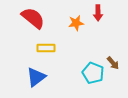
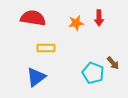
red arrow: moved 1 px right, 5 px down
red semicircle: rotated 30 degrees counterclockwise
